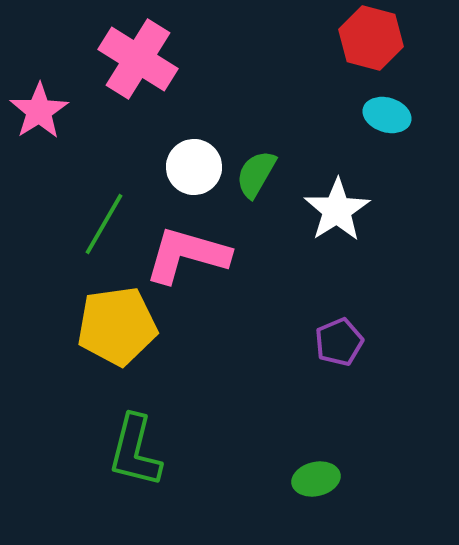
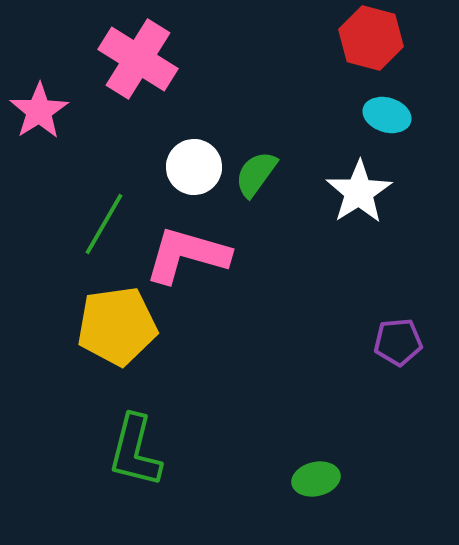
green semicircle: rotated 6 degrees clockwise
white star: moved 22 px right, 18 px up
purple pentagon: moved 59 px right; rotated 18 degrees clockwise
